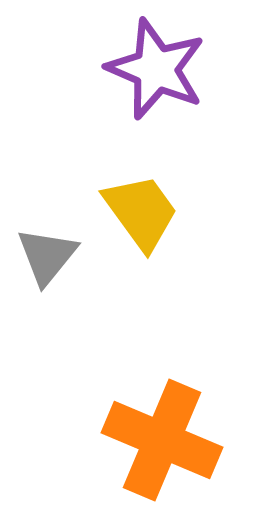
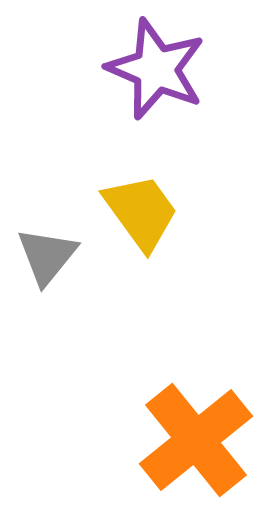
orange cross: moved 34 px right; rotated 28 degrees clockwise
